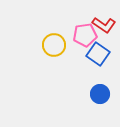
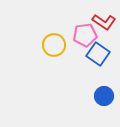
red L-shape: moved 3 px up
blue circle: moved 4 px right, 2 px down
